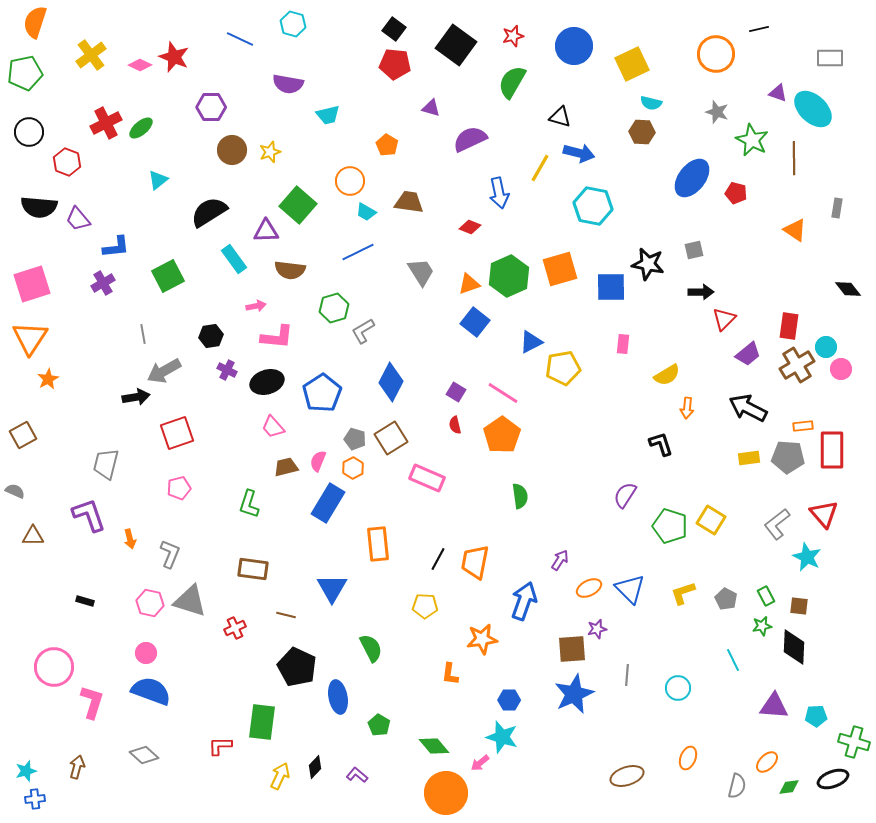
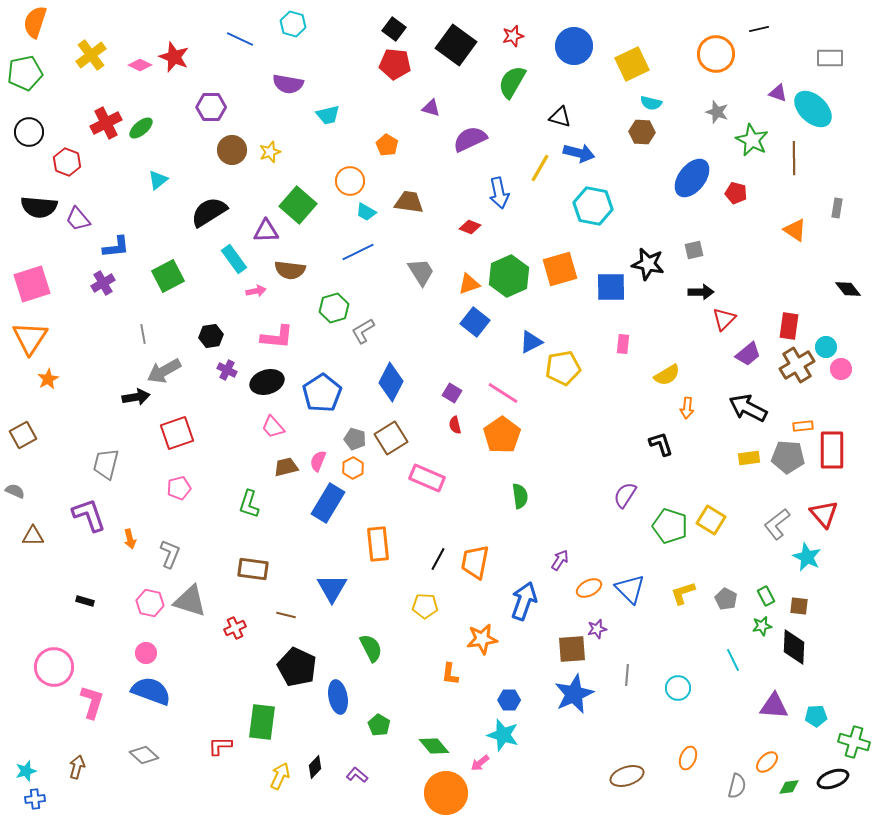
pink arrow at (256, 306): moved 15 px up
purple square at (456, 392): moved 4 px left, 1 px down
cyan star at (502, 737): moved 1 px right, 2 px up
